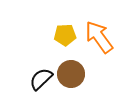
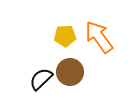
yellow pentagon: moved 1 px down
brown circle: moved 1 px left, 2 px up
